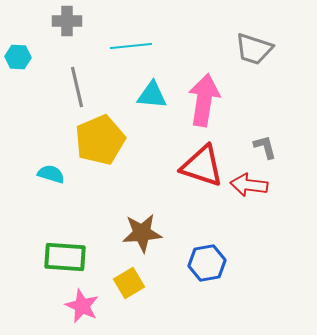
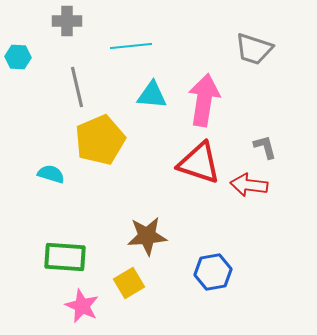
red triangle: moved 3 px left, 3 px up
brown star: moved 5 px right, 3 px down
blue hexagon: moved 6 px right, 9 px down
